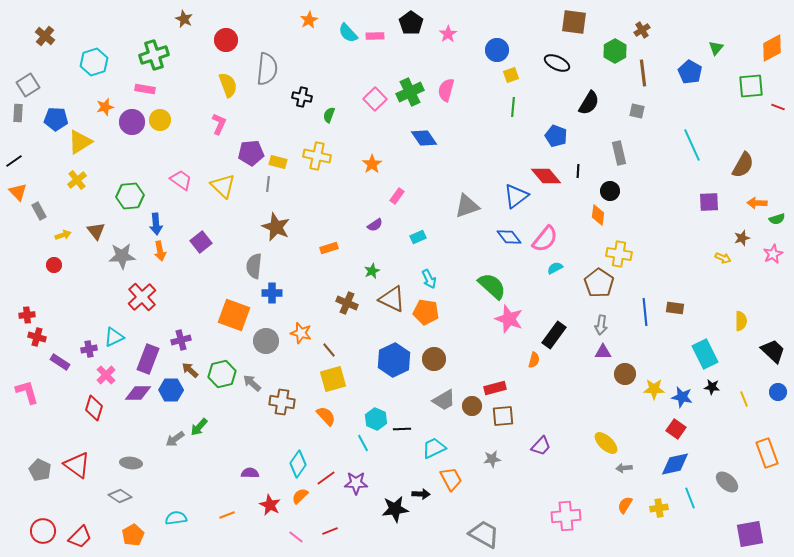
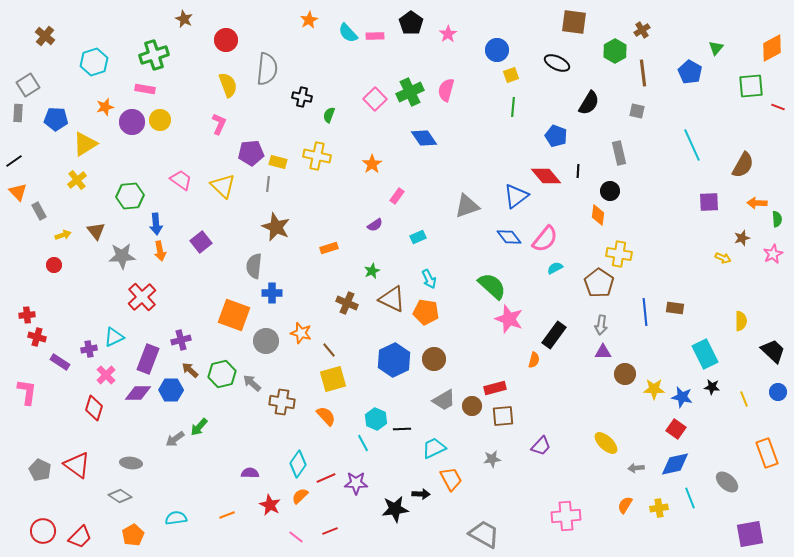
yellow triangle at (80, 142): moved 5 px right, 2 px down
green semicircle at (777, 219): rotated 77 degrees counterclockwise
pink L-shape at (27, 392): rotated 24 degrees clockwise
gray arrow at (624, 468): moved 12 px right
red line at (326, 478): rotated 12 degrees clockwise
